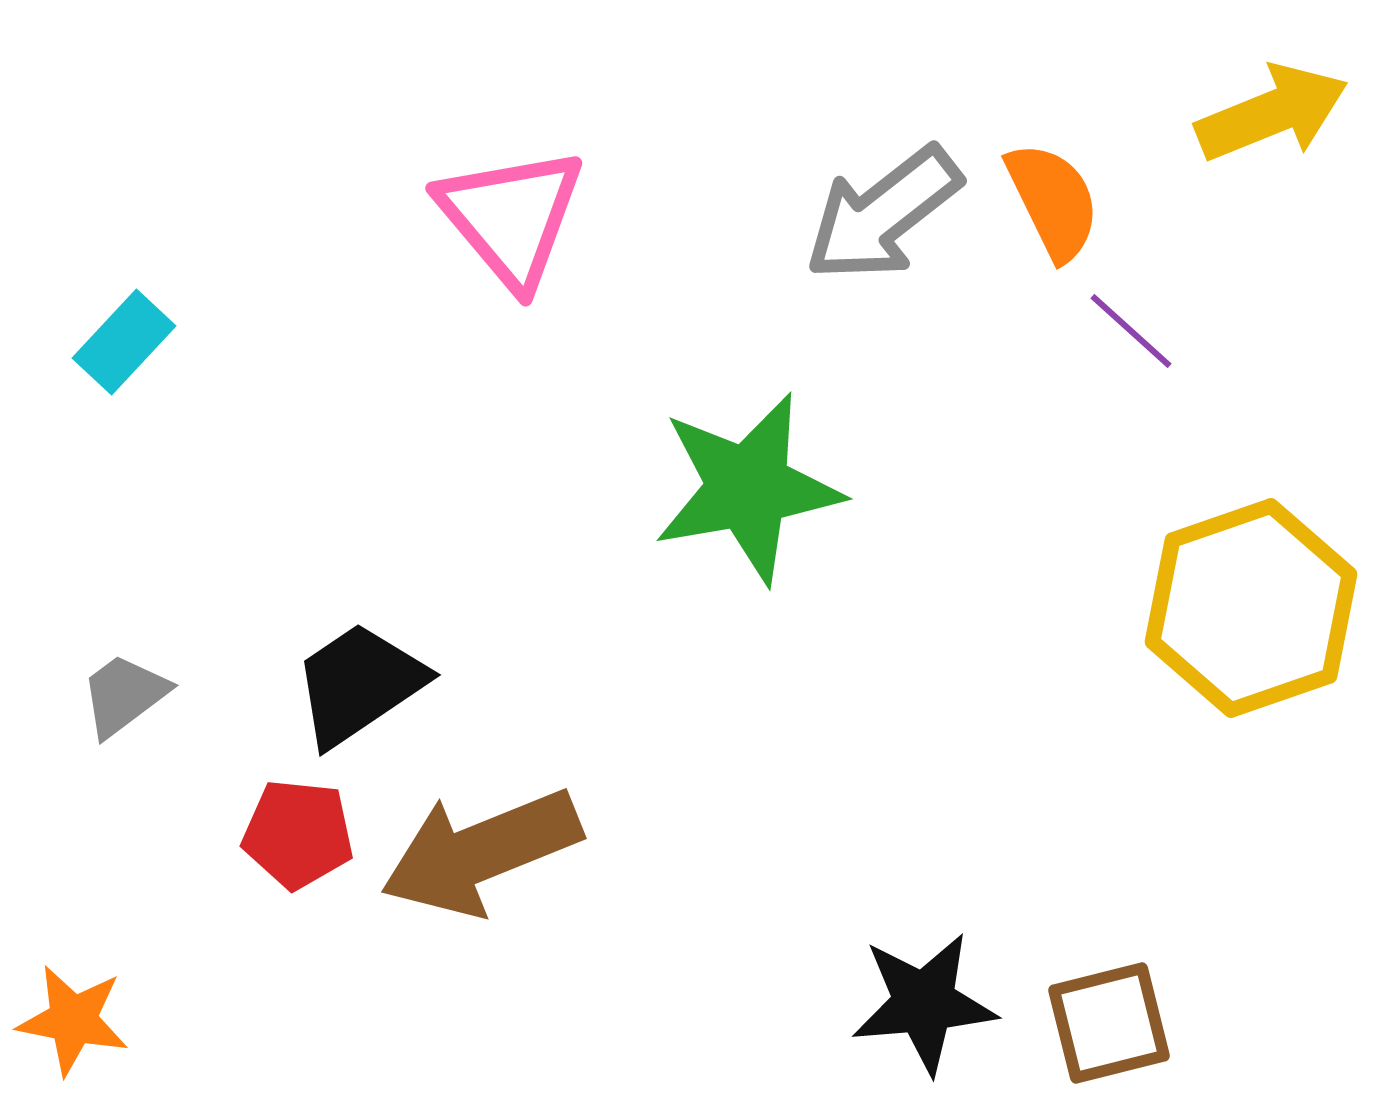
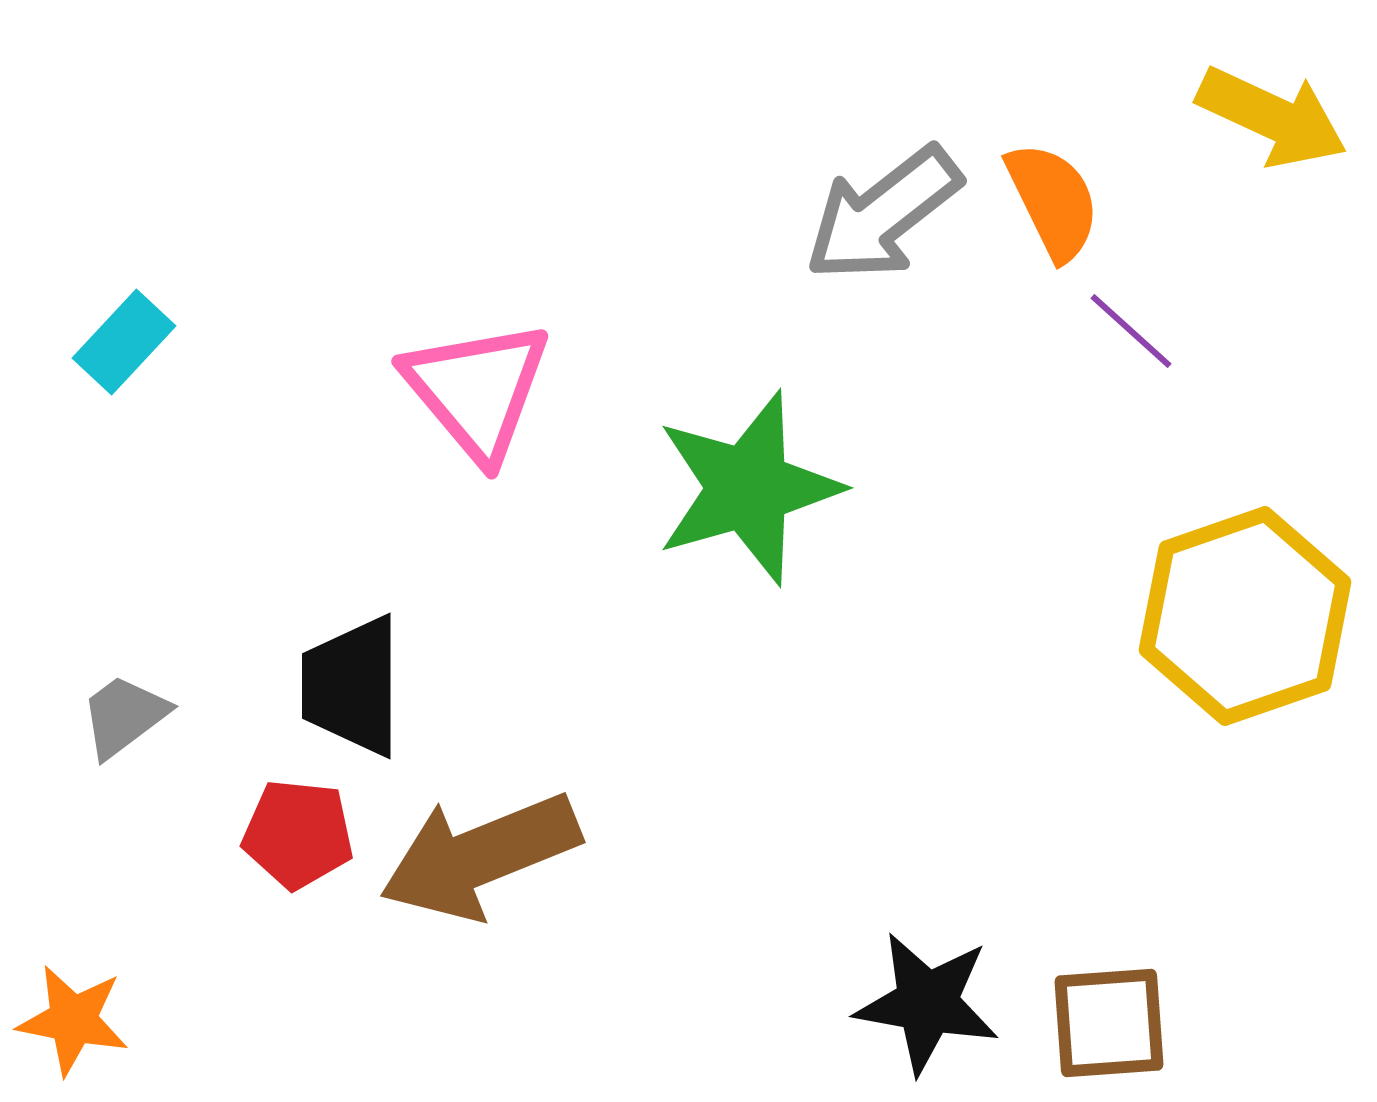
yellow arrow: moved 4 px down; rotated 47 degrees clockwise
pink triangle: moved 34 px left, 173 px down
green star: rotated 6 degrees counterclockwise
yellow hexagon: moved 6 px left, 8 px down
black trapezoid: moved 7 px left, 2 px down; rotated 56 degrees counterclockwise
gray trapezoid: moved 21 px down
brown arrow: moved 1 px left, 4 px down
black star: moved 3 px right; rotated 15 degrees clockwise
brown square: rotated 10 degrees clockwise
